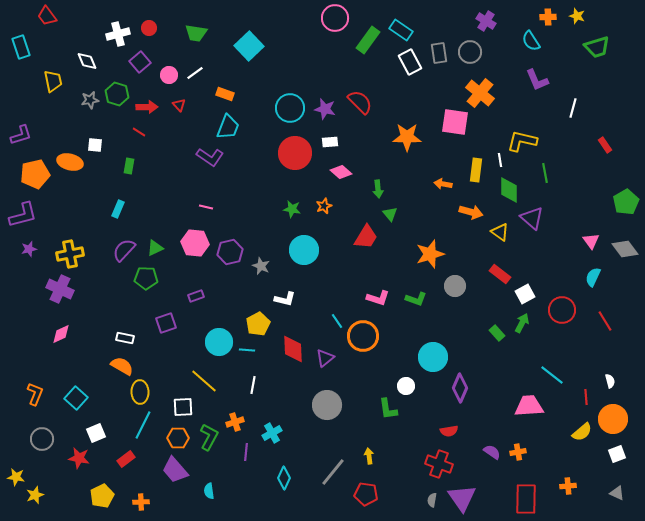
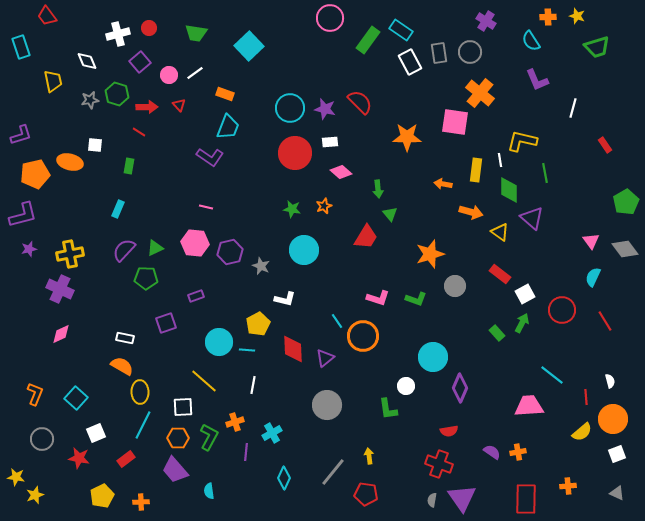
pink circle at (335, 18): moved 5 px left
